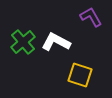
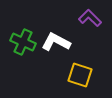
purple L-shape: moved 1 px left, 1 px down; rotated 15 degrees counterclockwise
green cross: rotated 25 degrees counterclockwise
